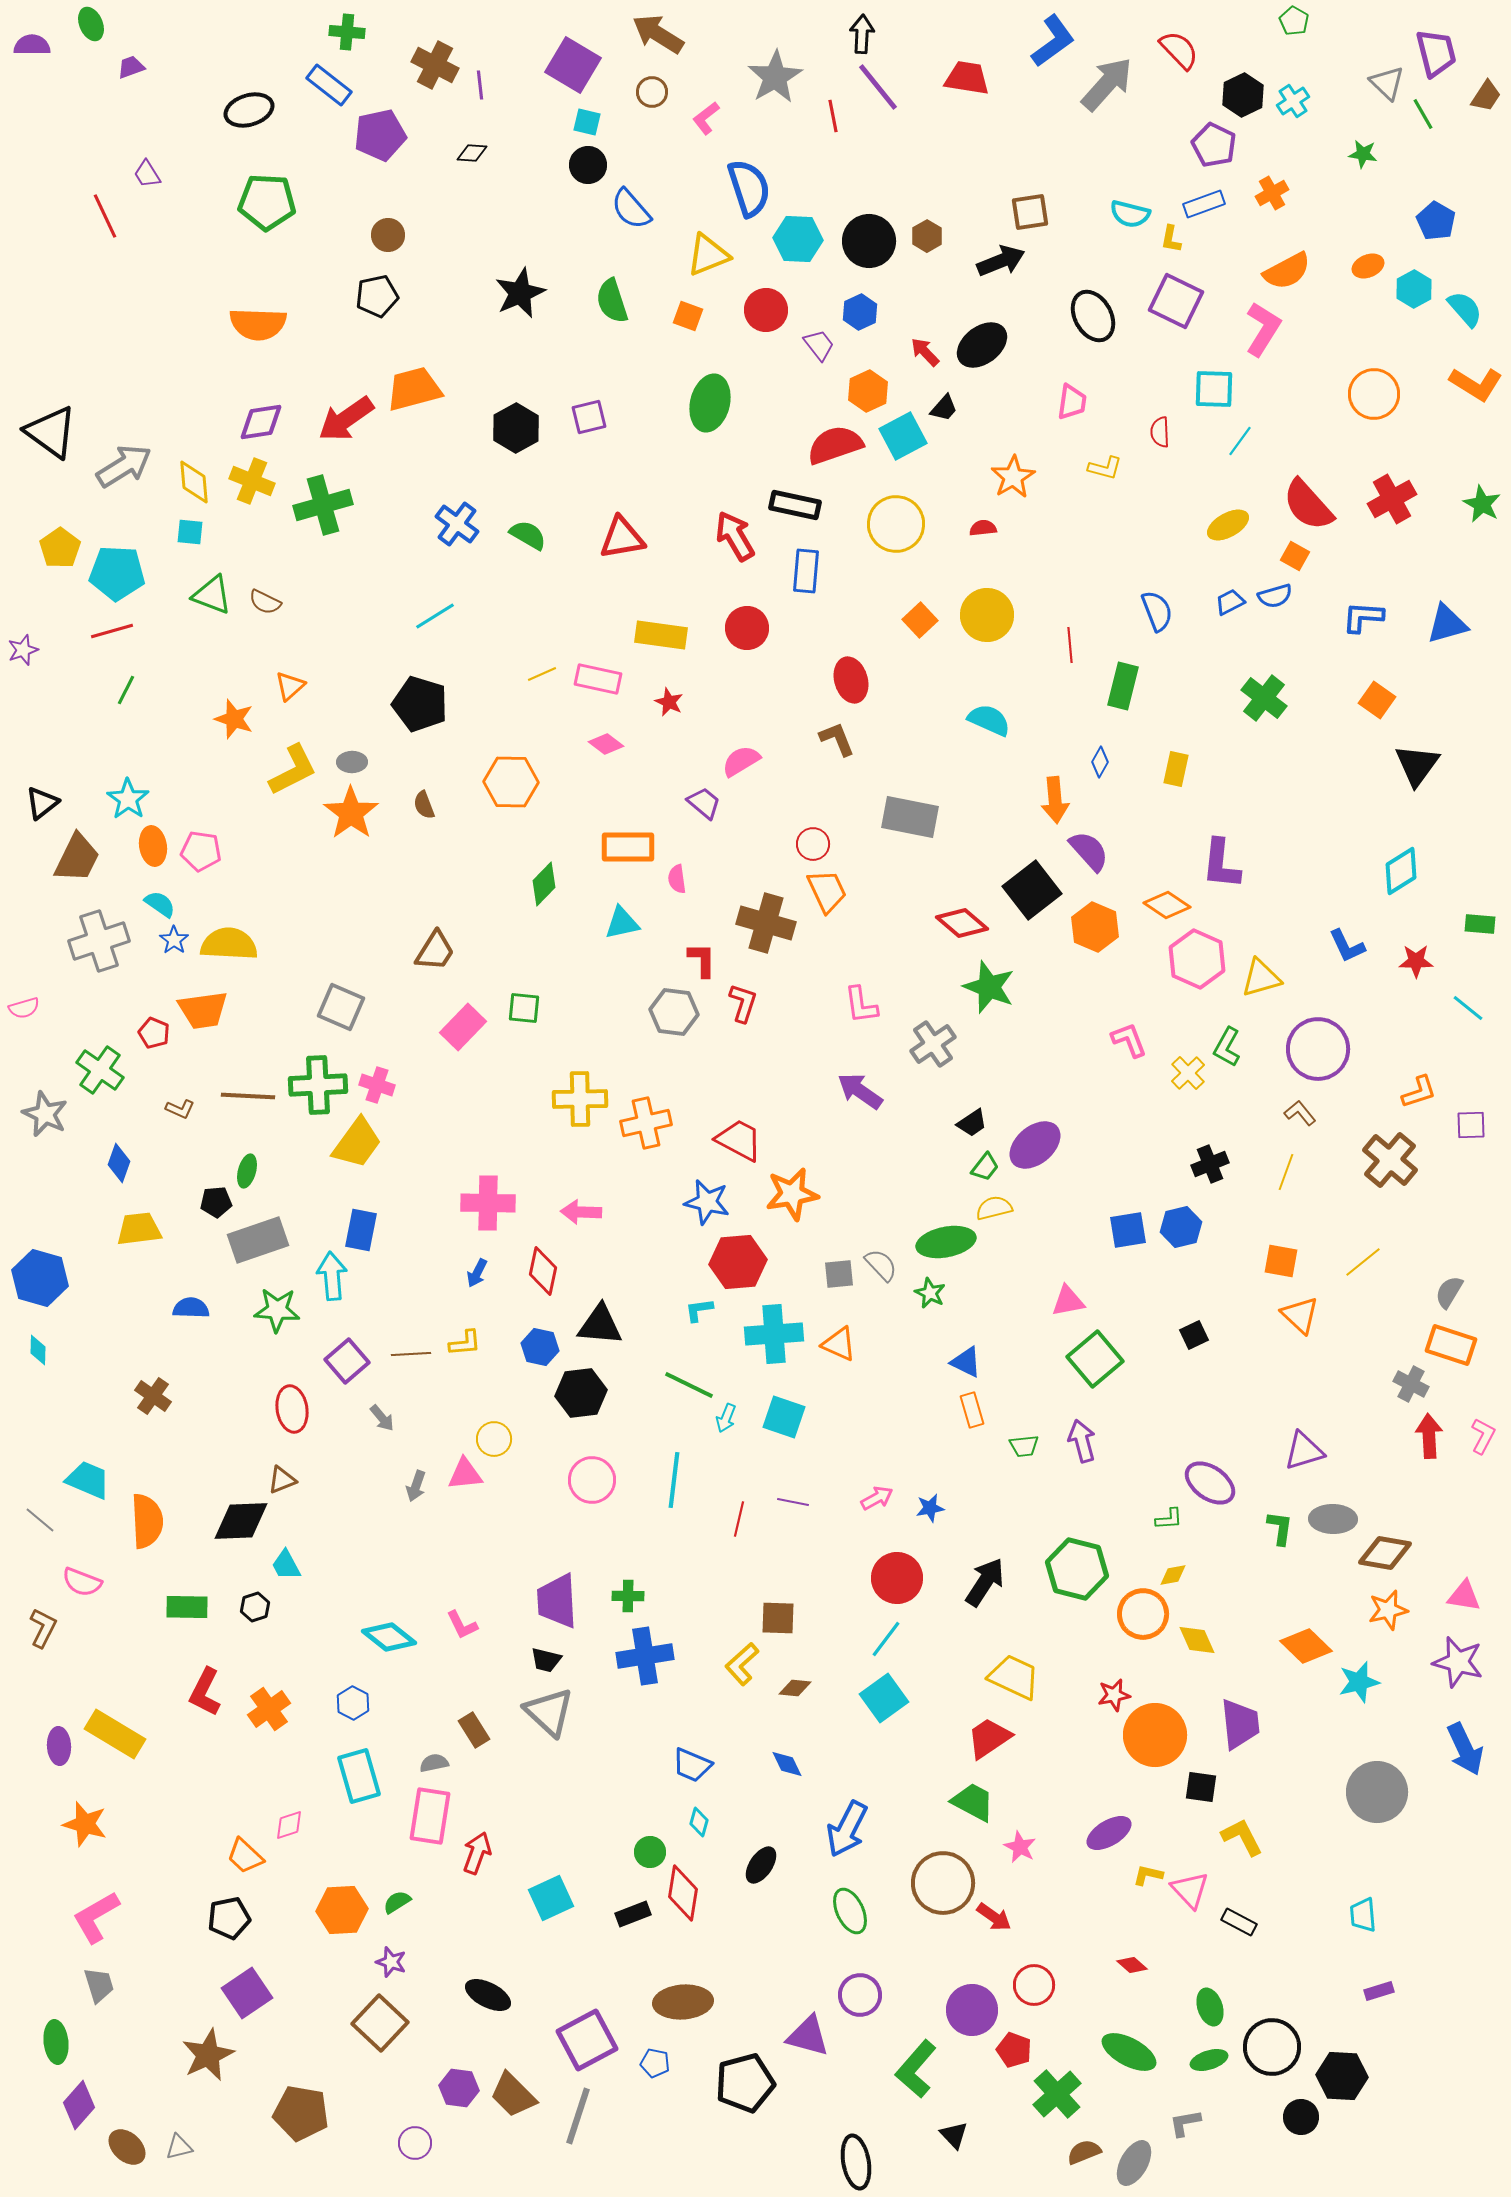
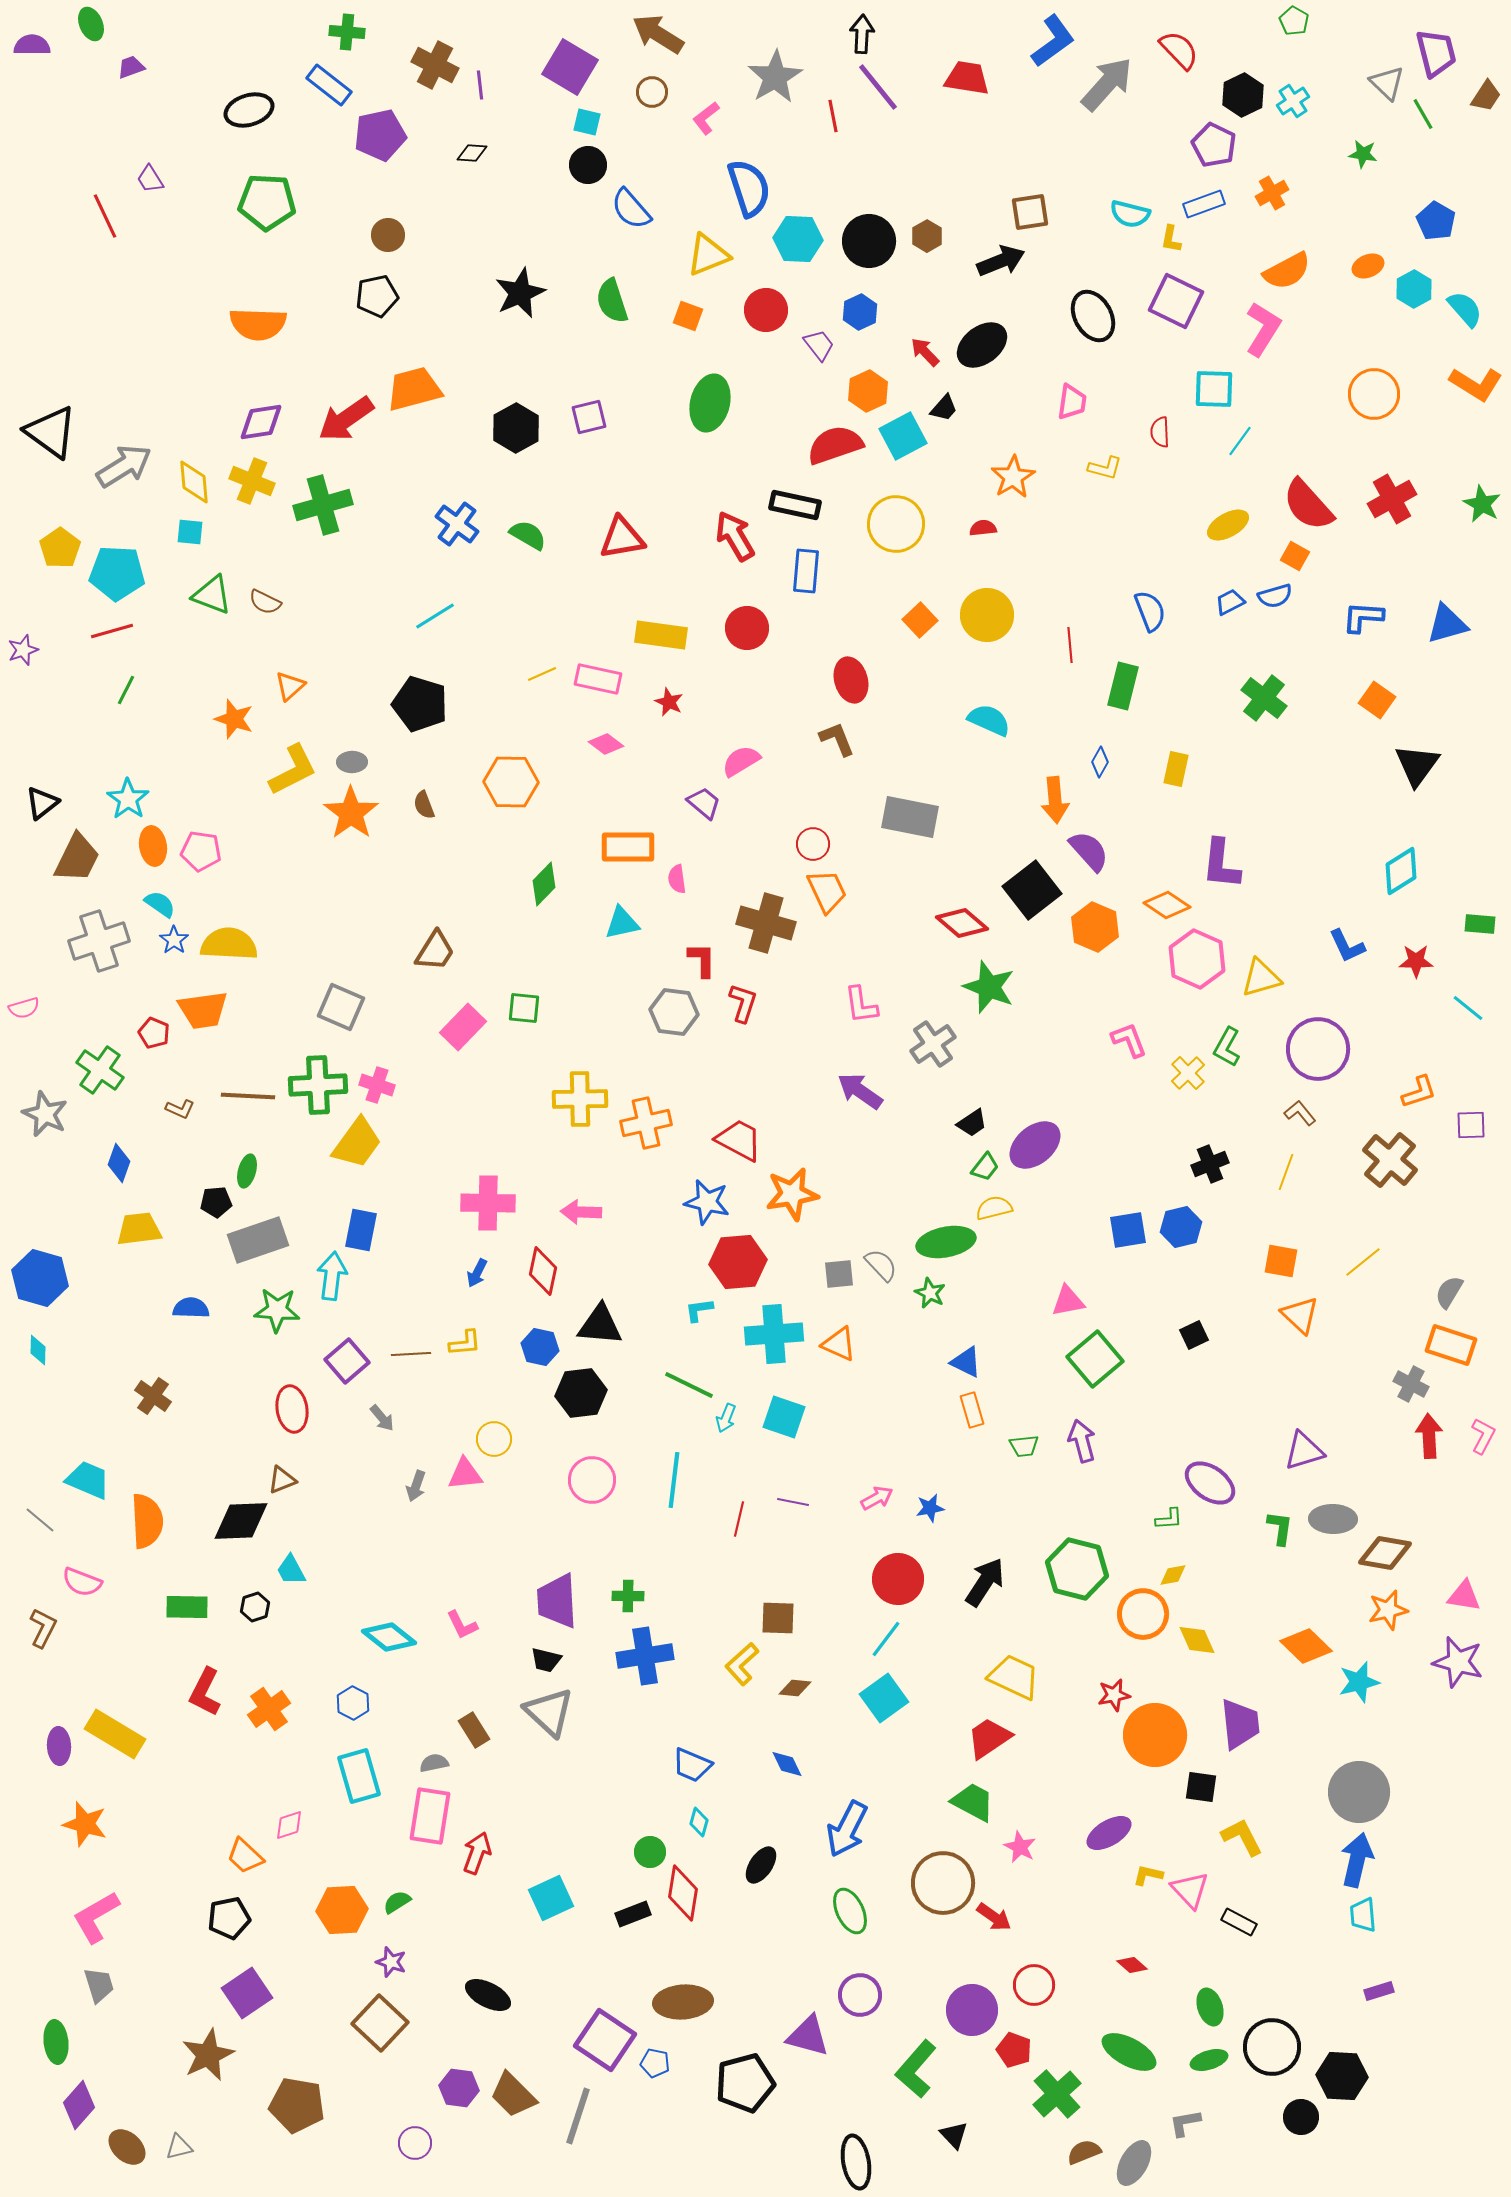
purple square at (573, 65): moved 3 px left, 2 px down
purple trapezoid at (147, 174): moved 3 px right, 5 px down
blue semicircle at (1157, 611): moved 7 px left
cyan arrow at (332, 1276): rotated 12 degrees clockwise
cyan trapezoid at (286, 1565): moved 5 px right, 5 px down
red circle at (897, 1578): moved 1 px right, 1 px down
blue arrow at (1465, 1749): moved 108 px left, 111 px down; rotated 142 degrees counterclockwise
gray circle at (1377, 1792): moved 18 px left
purple square at (587, 2040): moved 18 px right; rotated 28 degrees counterclockwise
brown pentagon at (301, 2113): moved 4 px left, 8 px up
